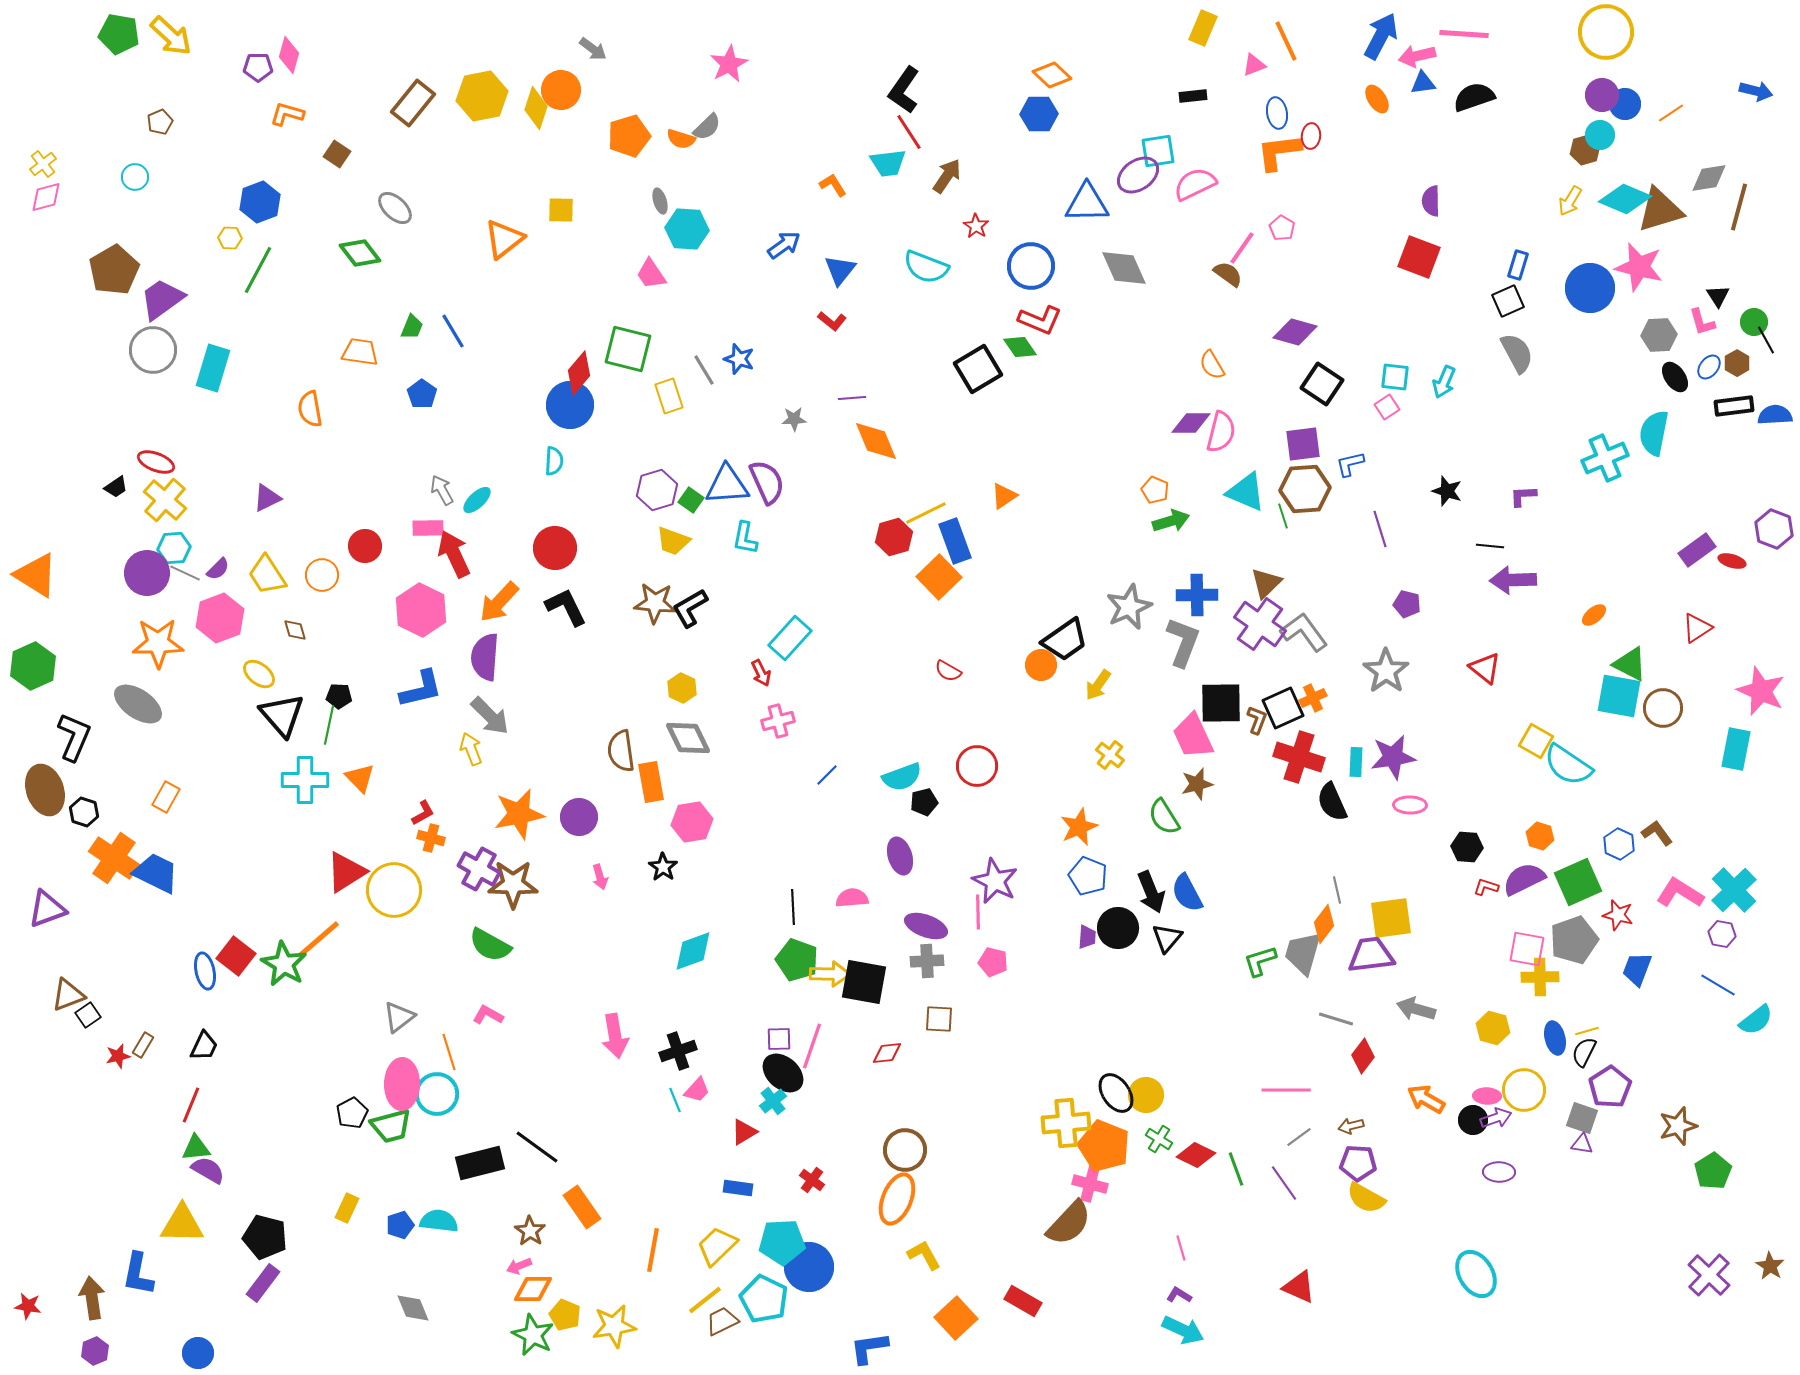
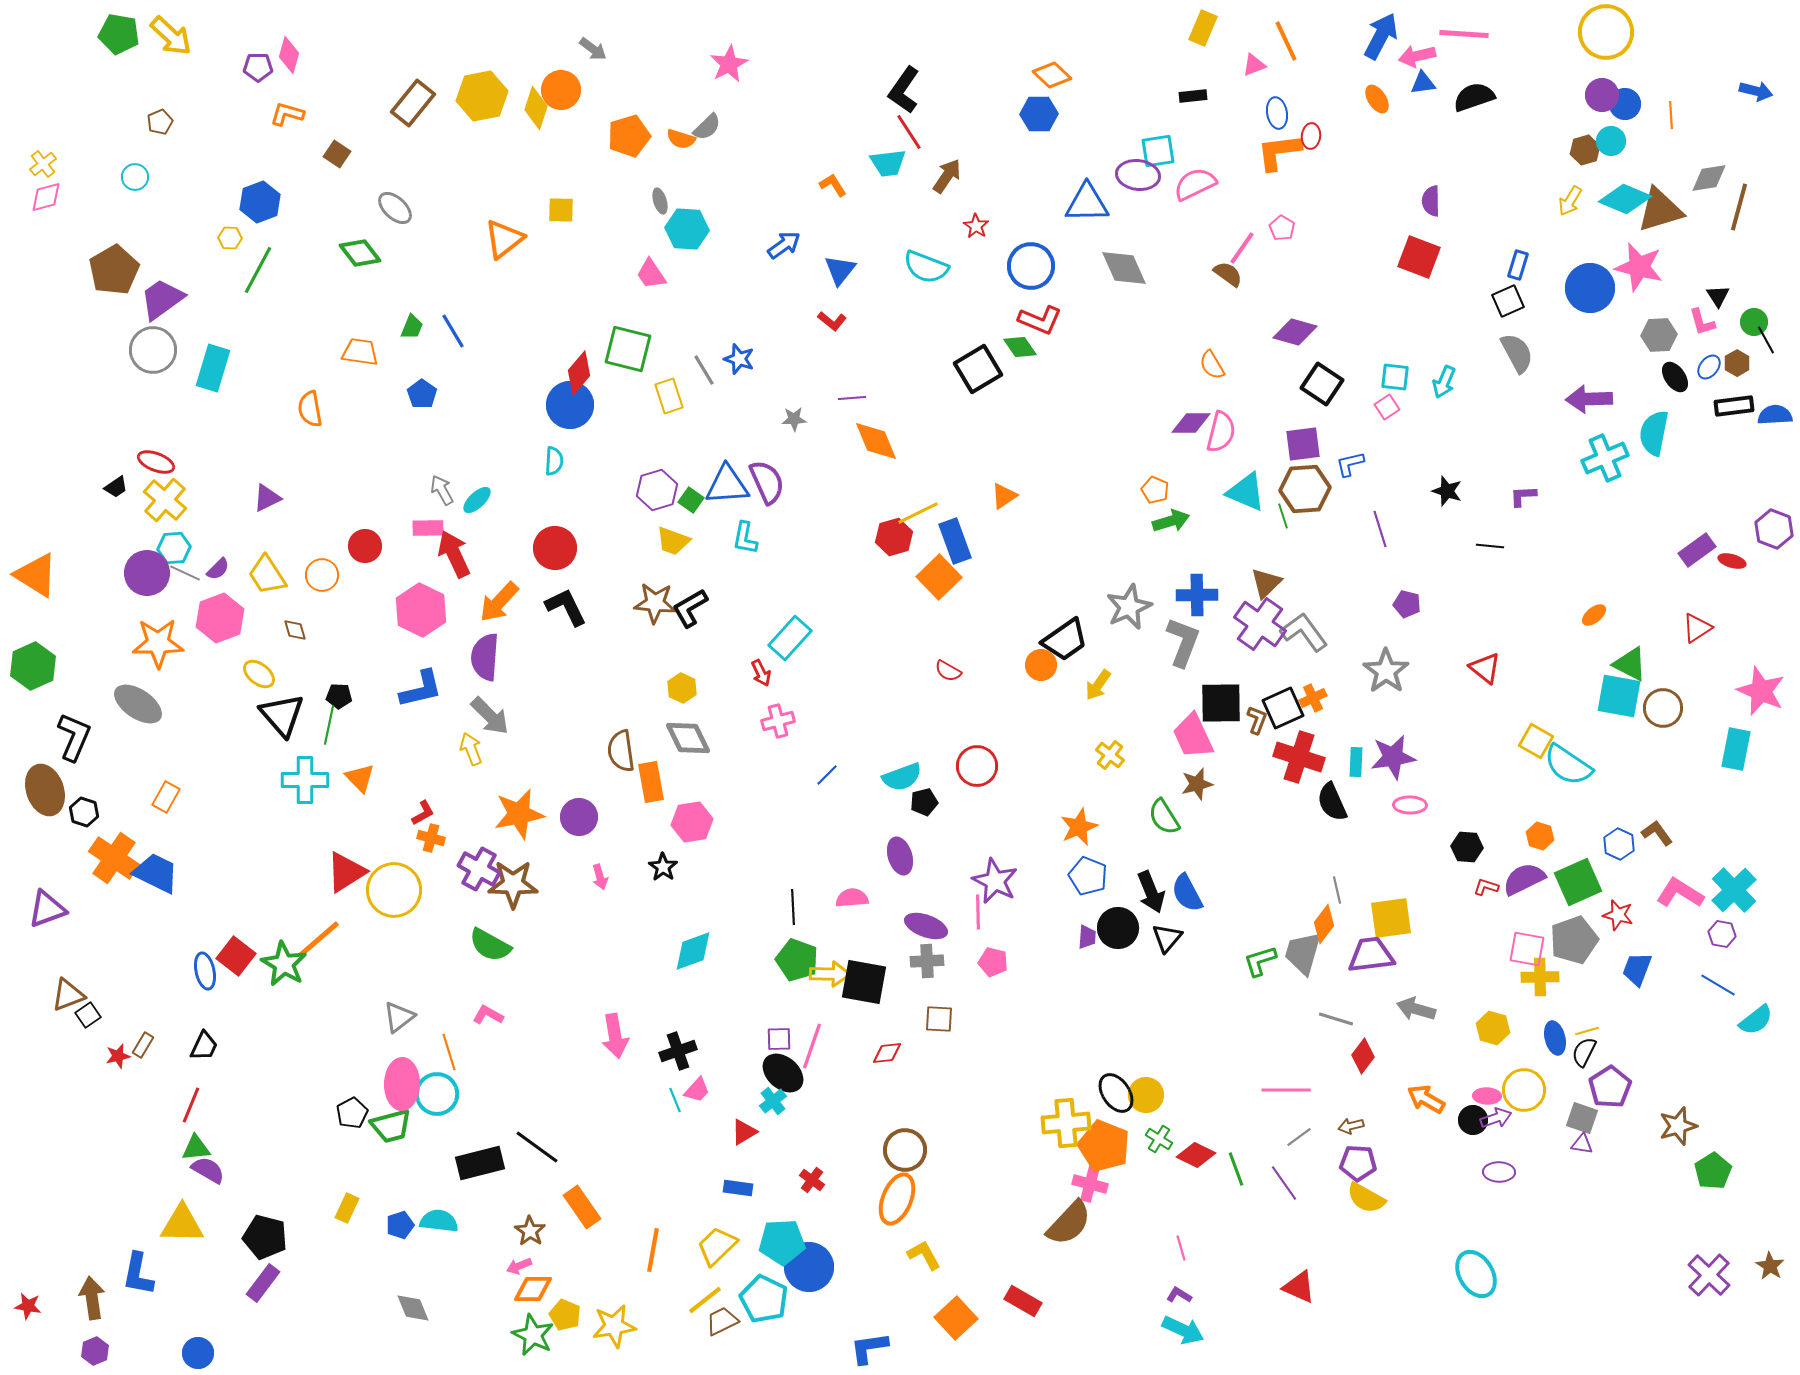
orange line at (1671, 113): moved 2 px down; rotated 60 degrees counterclockwise
cyan circle at (1600, 135): moved 11 px right, 6 px down
purple ellipse at (1138, 175): rotated 42 degrees clockwise
yellow line at (926, 513): moved 8 px left
purple arrow at (1513, 580): moved 76 px right, 181 px up
